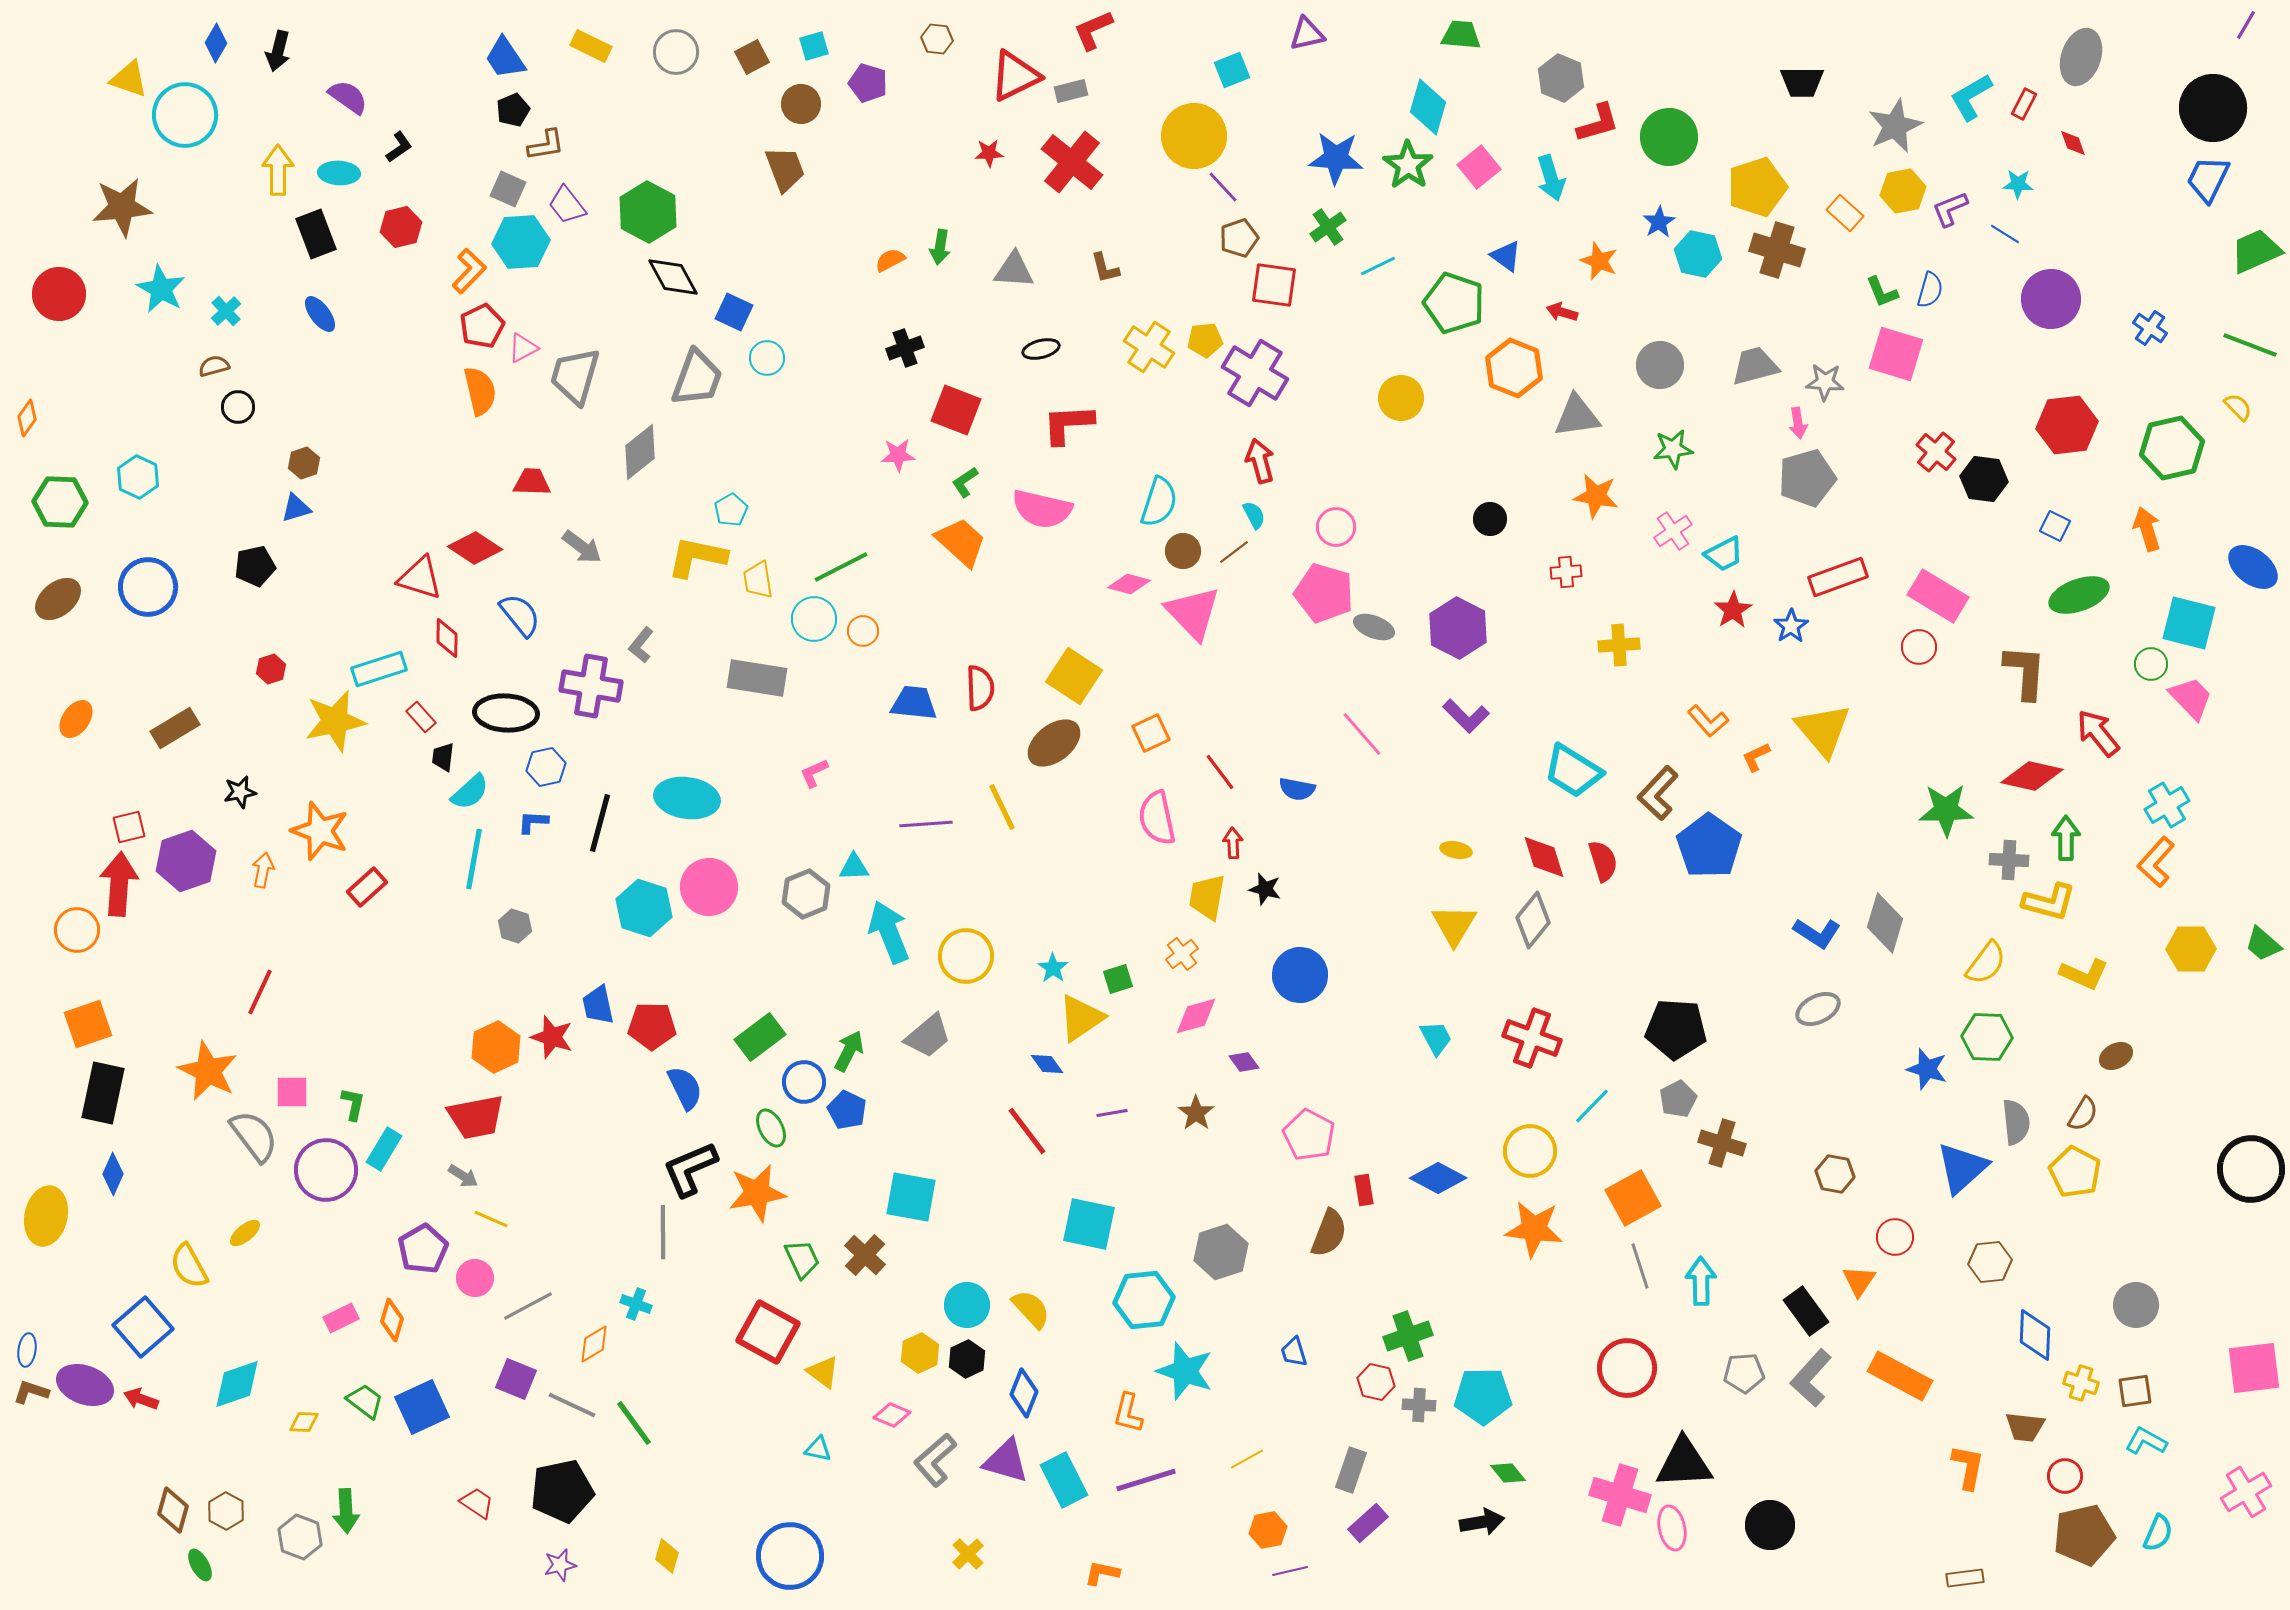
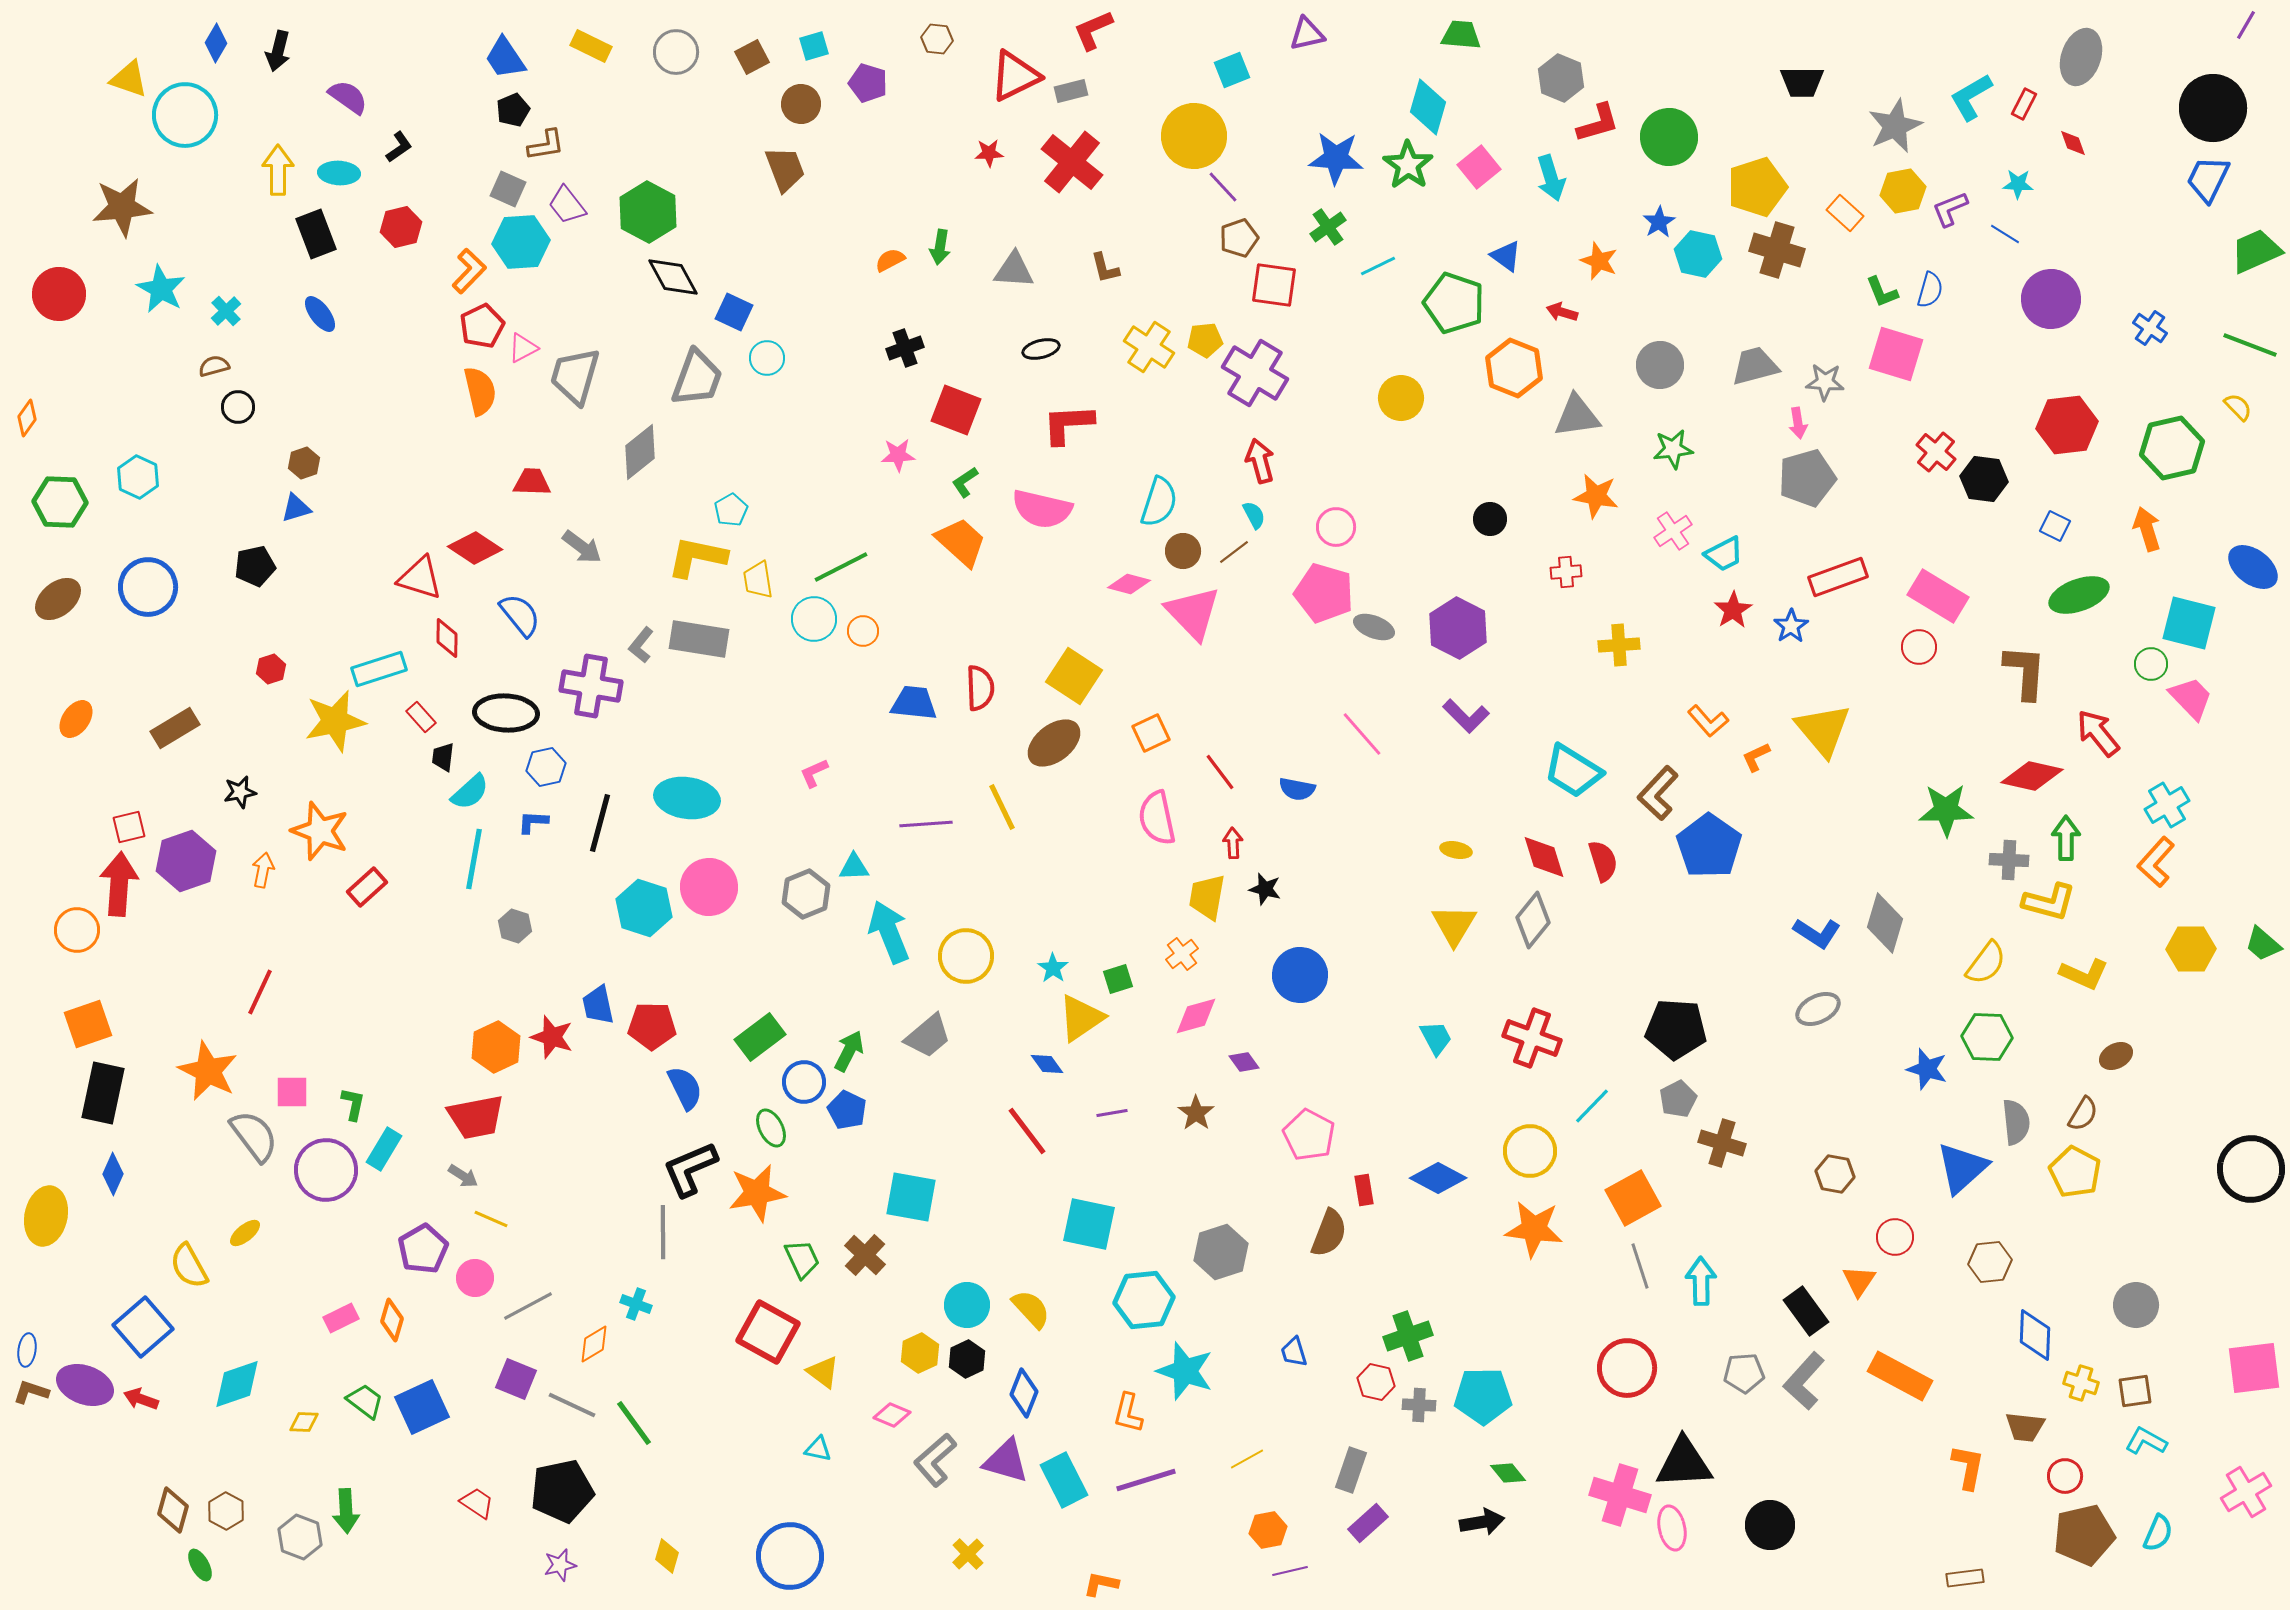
gray rectangle at (757, 678): moved 58 px left, 39 px up
gray L-shape at (1811, 1378): moved 7 px left, 3 px down
orange L-shape at (1102, 1573): moved 1 px left, 11 px down
